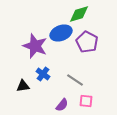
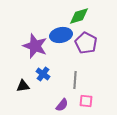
green diamond: moved 2 px down
blue ellipse: moved 2 px down; rotated 10 degrees clockwise
purple pentagon: moved 1 px left, 1 px down
gray line: rotated 60 degrees clockwise
